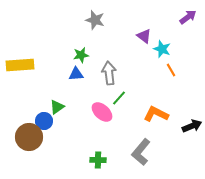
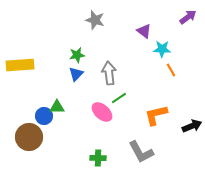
purple triangle: moved 5 px up
cyan star: rotated 18 degrees counterclockwise
green star: moved 4 px left
blue triangle: rotated 42 degrees counterclockwise
green line: rotated 14 degrees clockwise
green triangle: rotated 35 degrees clockwise
orange L-shape: moved 1 px down; rotated 40 degrees counterclockwise
blue circle: moved 5 px up
gray L-shape: rotated 68 degrees counterclockwise
green cross: moved 2 px up
